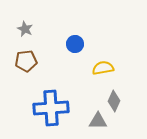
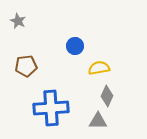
gray star: moved 7 px left, 8 px up
blue circle: moved 2 px down
brown pentagon: moved 5 px down
yellow semicircle: moved 4 px left
gray diamond: moved 7 px left, 5 px up
